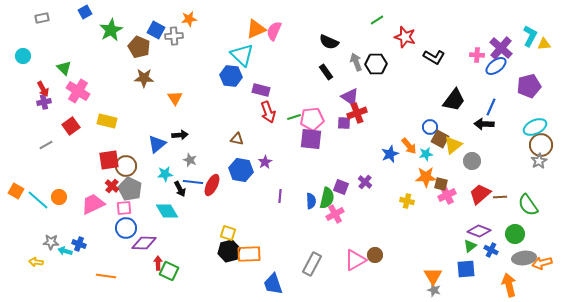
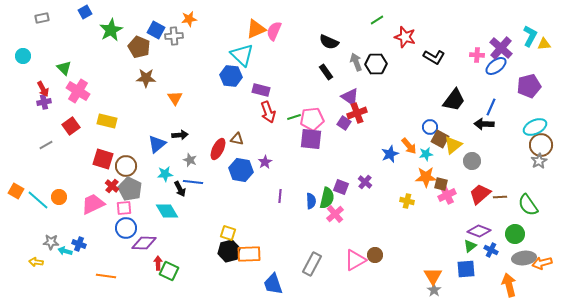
brown star at (144, 78): moved 2 px right
purple square at (344, 123): rotated 32 degrees clockwise
red square at (109, 160): moved 6 px left, 1 px up; rotated 25 degrees clockwise
red ellipse at (212, 185): moved 6 px right, 36 px up
pink cross at (335, 214): rotated 12 degrees counterclockwise
gray star at (434, 290): rotated 16 degrees clockwise
